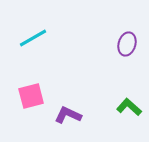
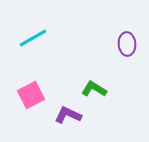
purple ellipse: rotated 20 degrees counterclockwise
pink square: moved 1 px up; rotated 12 degrees counterclockwise
green L-shape: moved 35 px left, 18 px up; rotated 10 degrees counterclockwise
